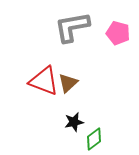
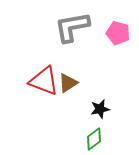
brown triangle: rotated 10 degrees clockwise
black star: moved 26 px right, 13 px up
